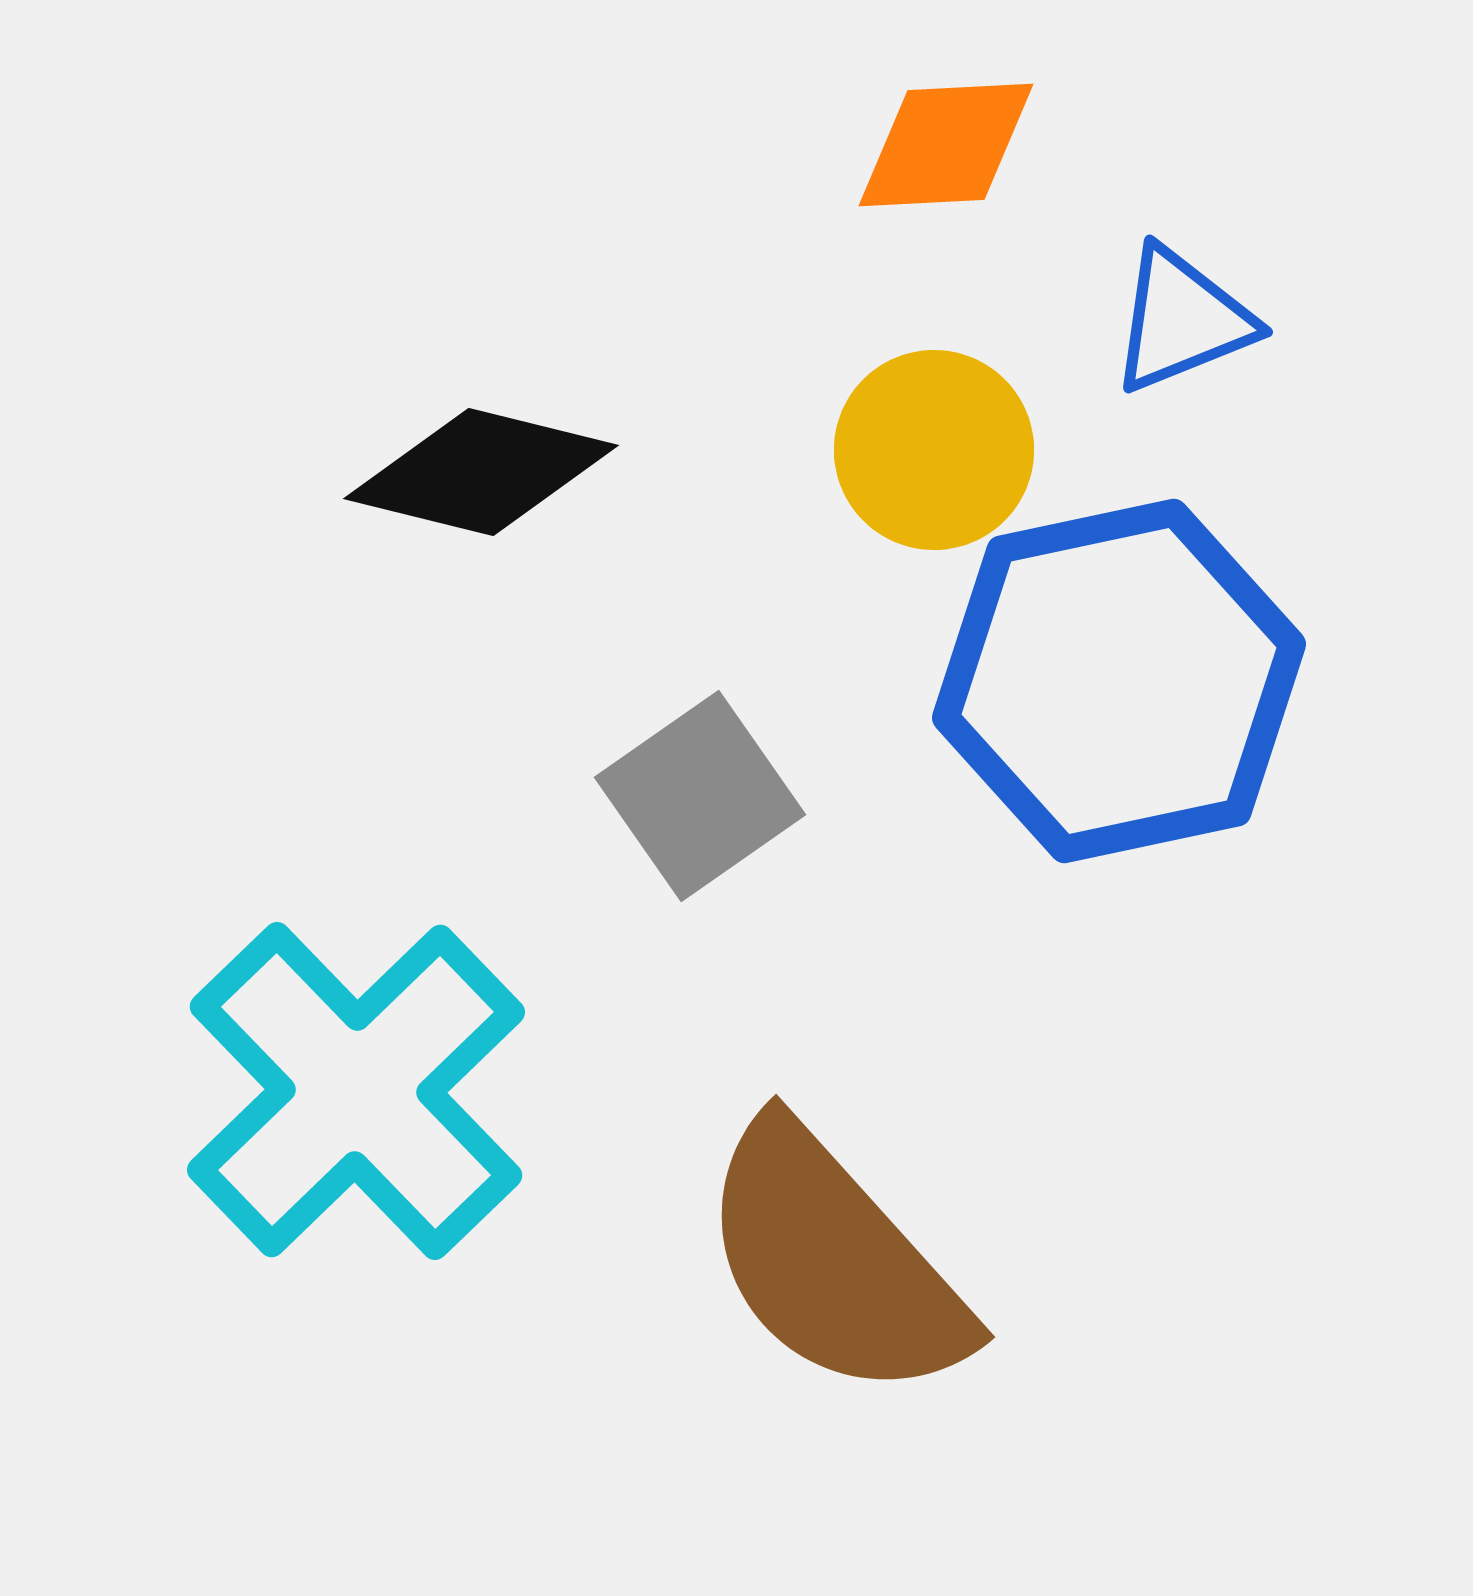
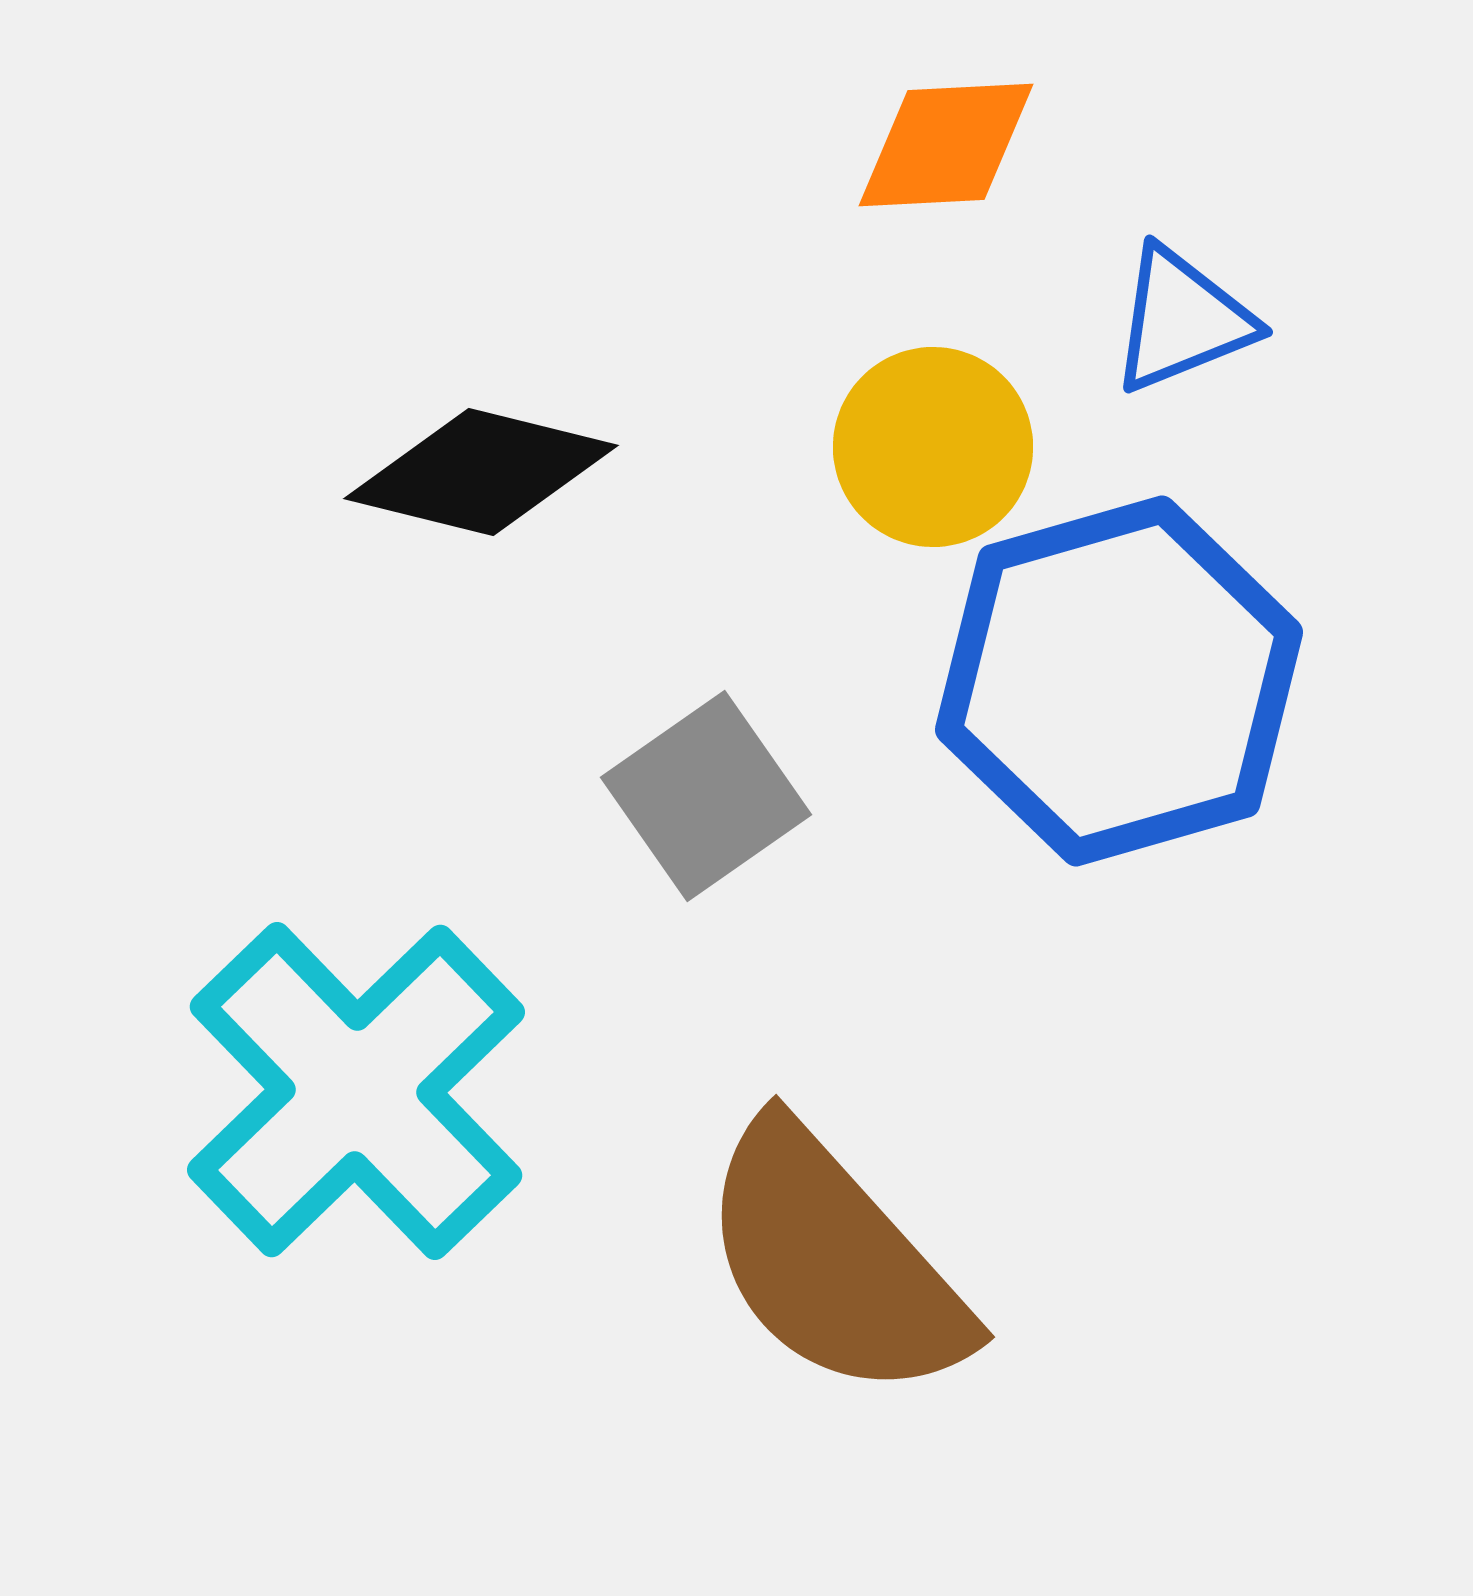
yellow circle: moved 1 px left, 3 px up
blue hexagon: rotated 4 degrees counterclockwise
gray square: moved 6 px right
